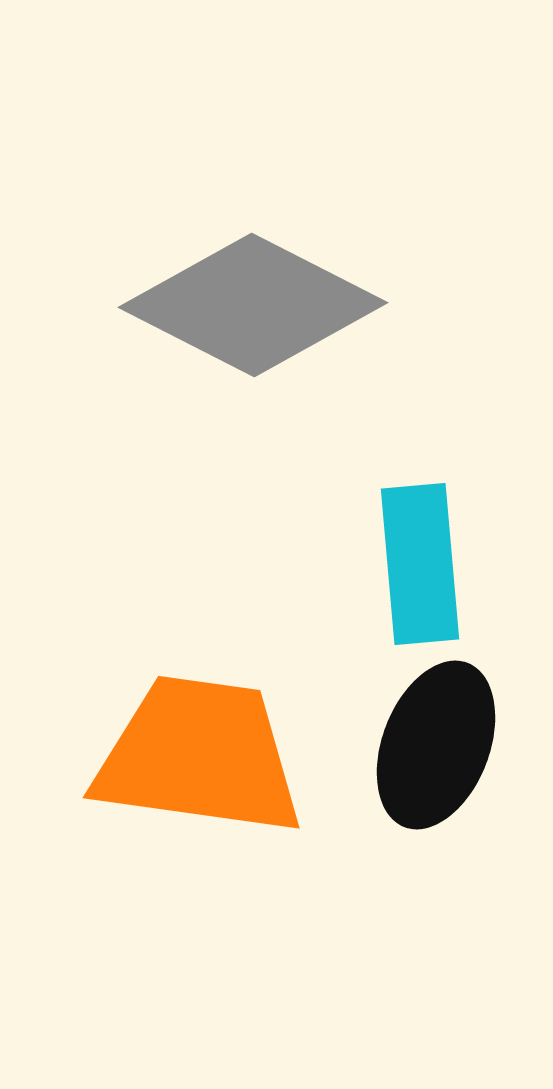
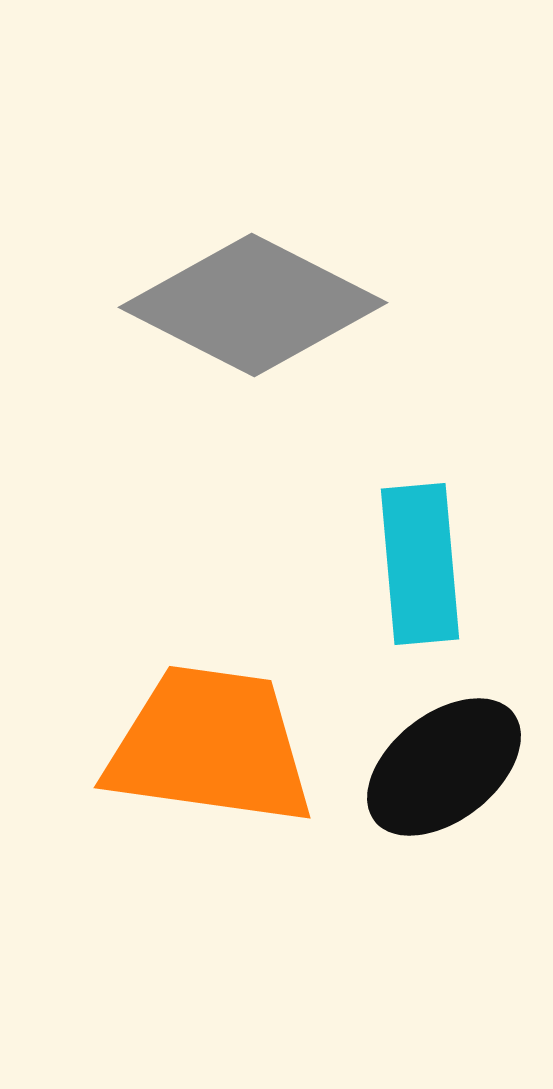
black ellipse: moved 8 px right, 22 px down; rotated 31 degrees clockwise
orange trapezoid: moved 11 px right, 10 px up
